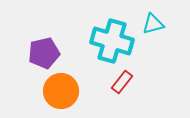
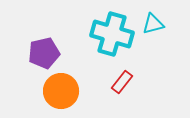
cyan cross: moved 7 px up
